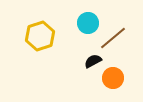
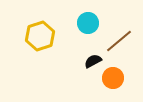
brown line: moved 6 px right, 3 px down
